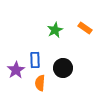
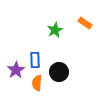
orange rectangle: moved 5 px up
black circle: moved 4 px left, 4 px down
orange semicircle: moved 3 px left
